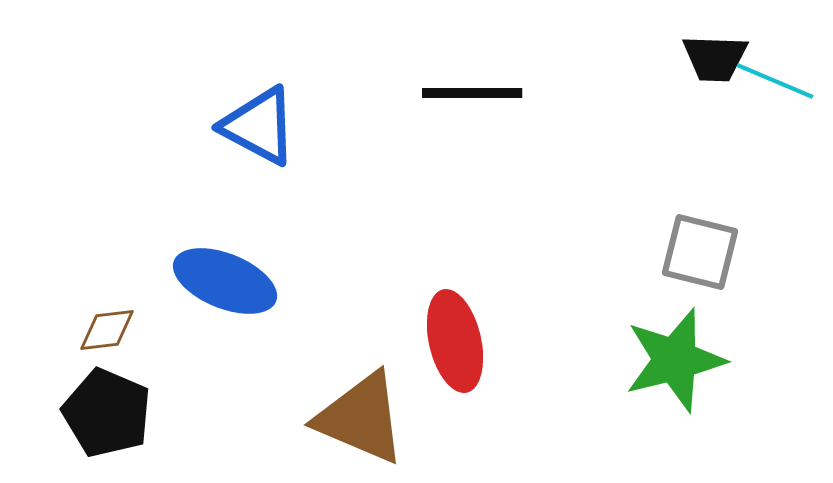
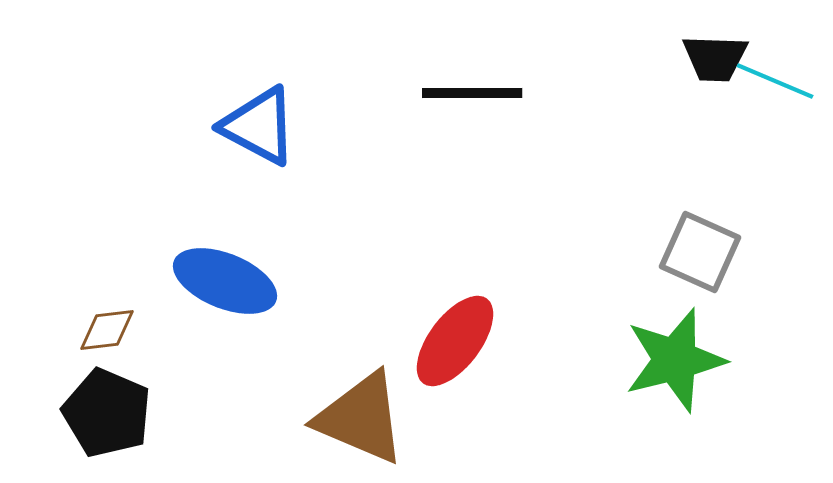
gray square: rotated 10 degrees clockwise
red ellipse: rotated 50 degrees clockwise
